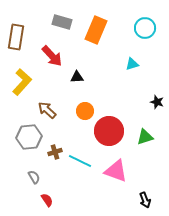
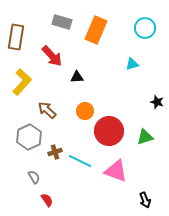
gray hexagon: rotated 20 degrees counterclockwise
